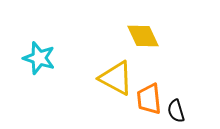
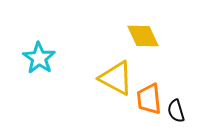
cyan star: rotated 16 degrees clockwise
